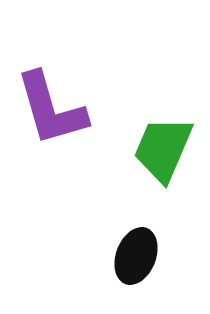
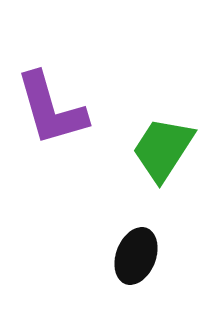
green trapezoid: rotated 10 degrees clockwise
